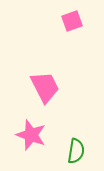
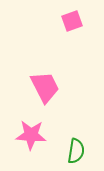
pink star: rotated 16 degrees counterclockwise
